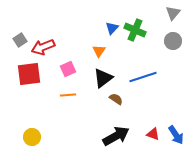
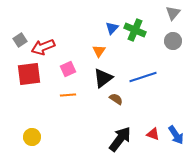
black arrow: moved 4 px right, 3 px down; rotated 24 degrees counterclockwise
